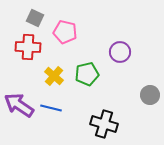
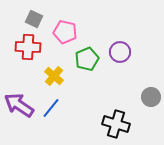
gray square: moved 1 px left, 1 px down
green pentagon: moved 15 px up; rotated 10 degrees counterclockwise
gray circle: moved 1 px right, 2 px down
blue line: rotated 65 degrees counterclockwise
black cross: moved 12 px right
